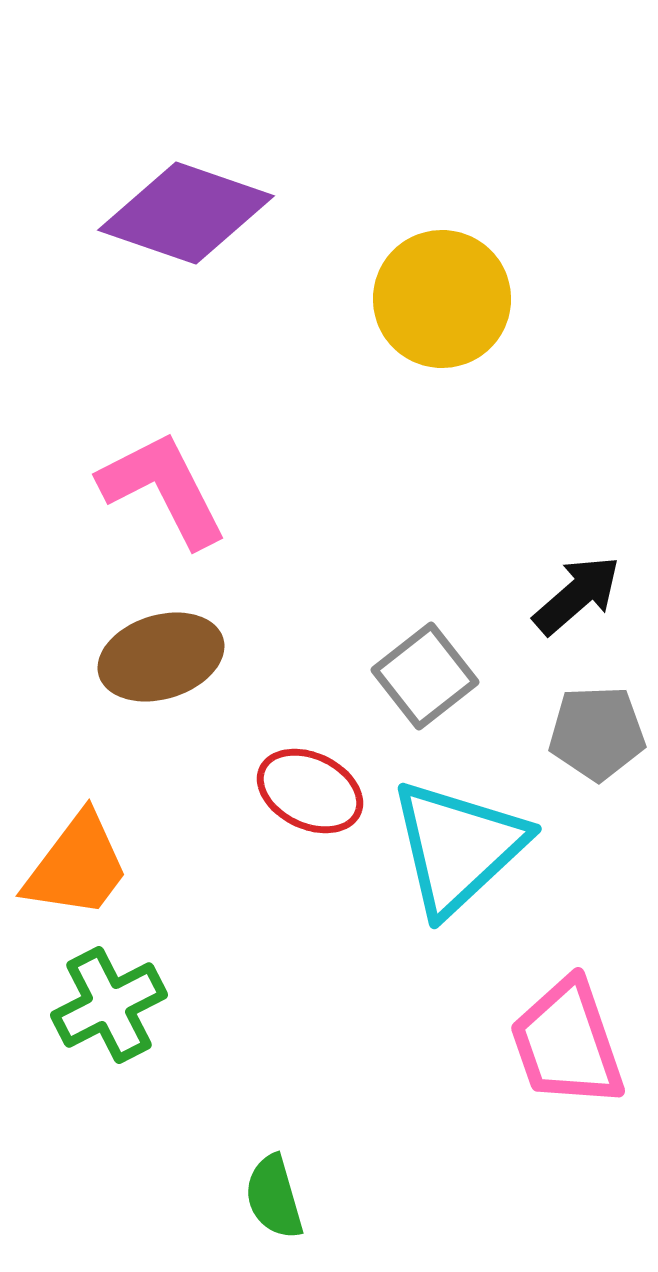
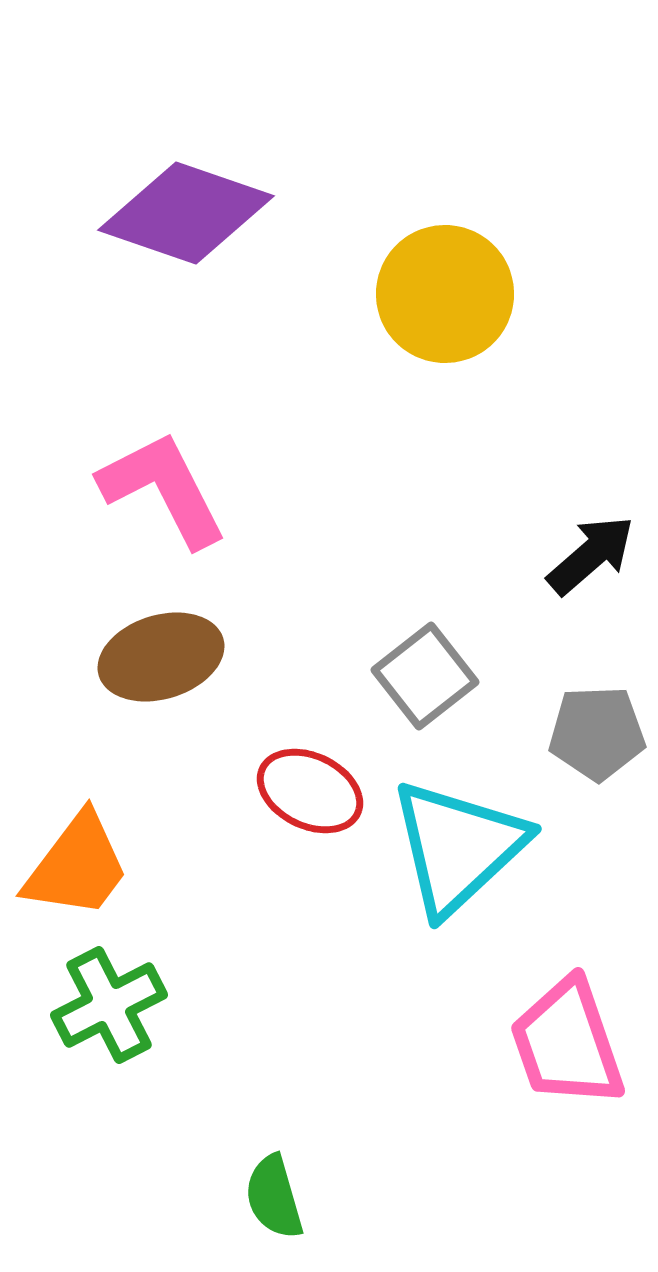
yellow circle: moved 3 px right, 5 px up
black arrow: moved 14 px right, 40 px up
